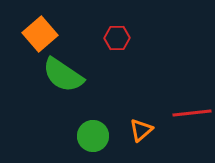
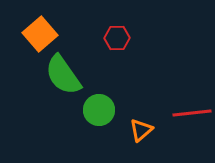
green semicircle: rotated 21 degrees clockwise
green circle: moved 6 px right, 26 px up
